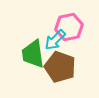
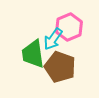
pink hexagon: rotated 12 degrees counterclockwise
cyan arrow: moved 2 px left, 1 px up; rotated 10 degrees counterclockwise
